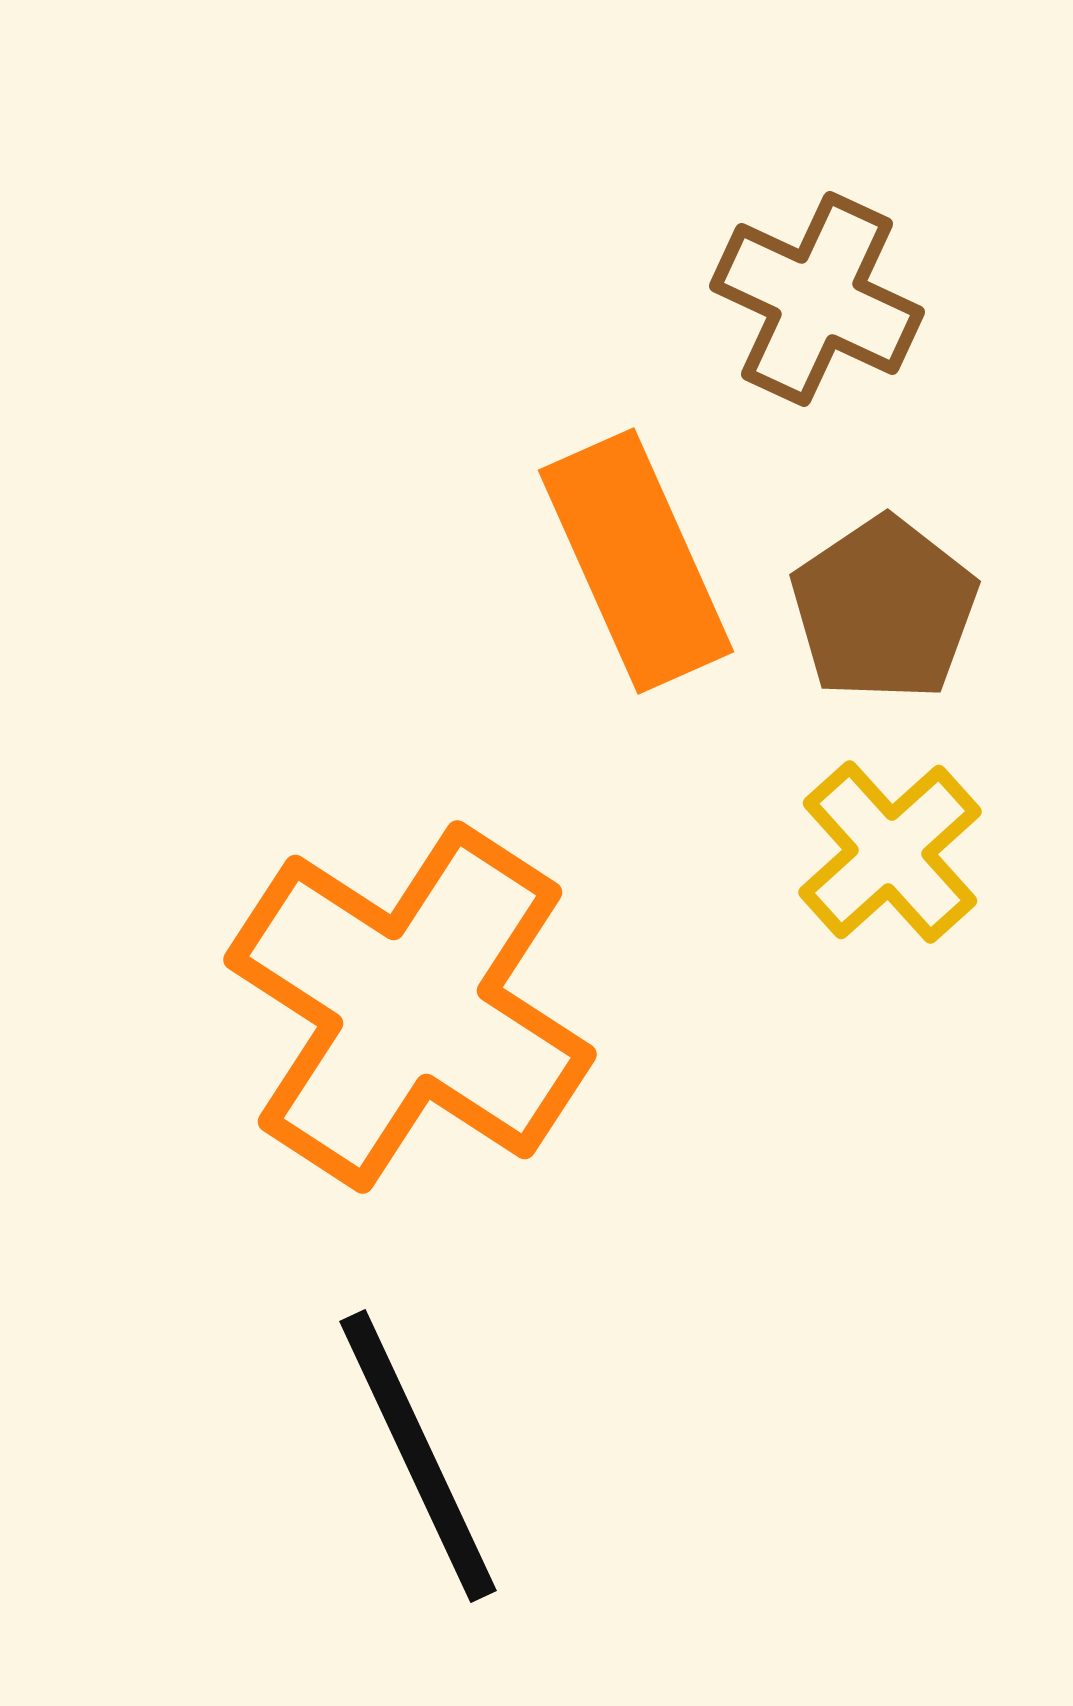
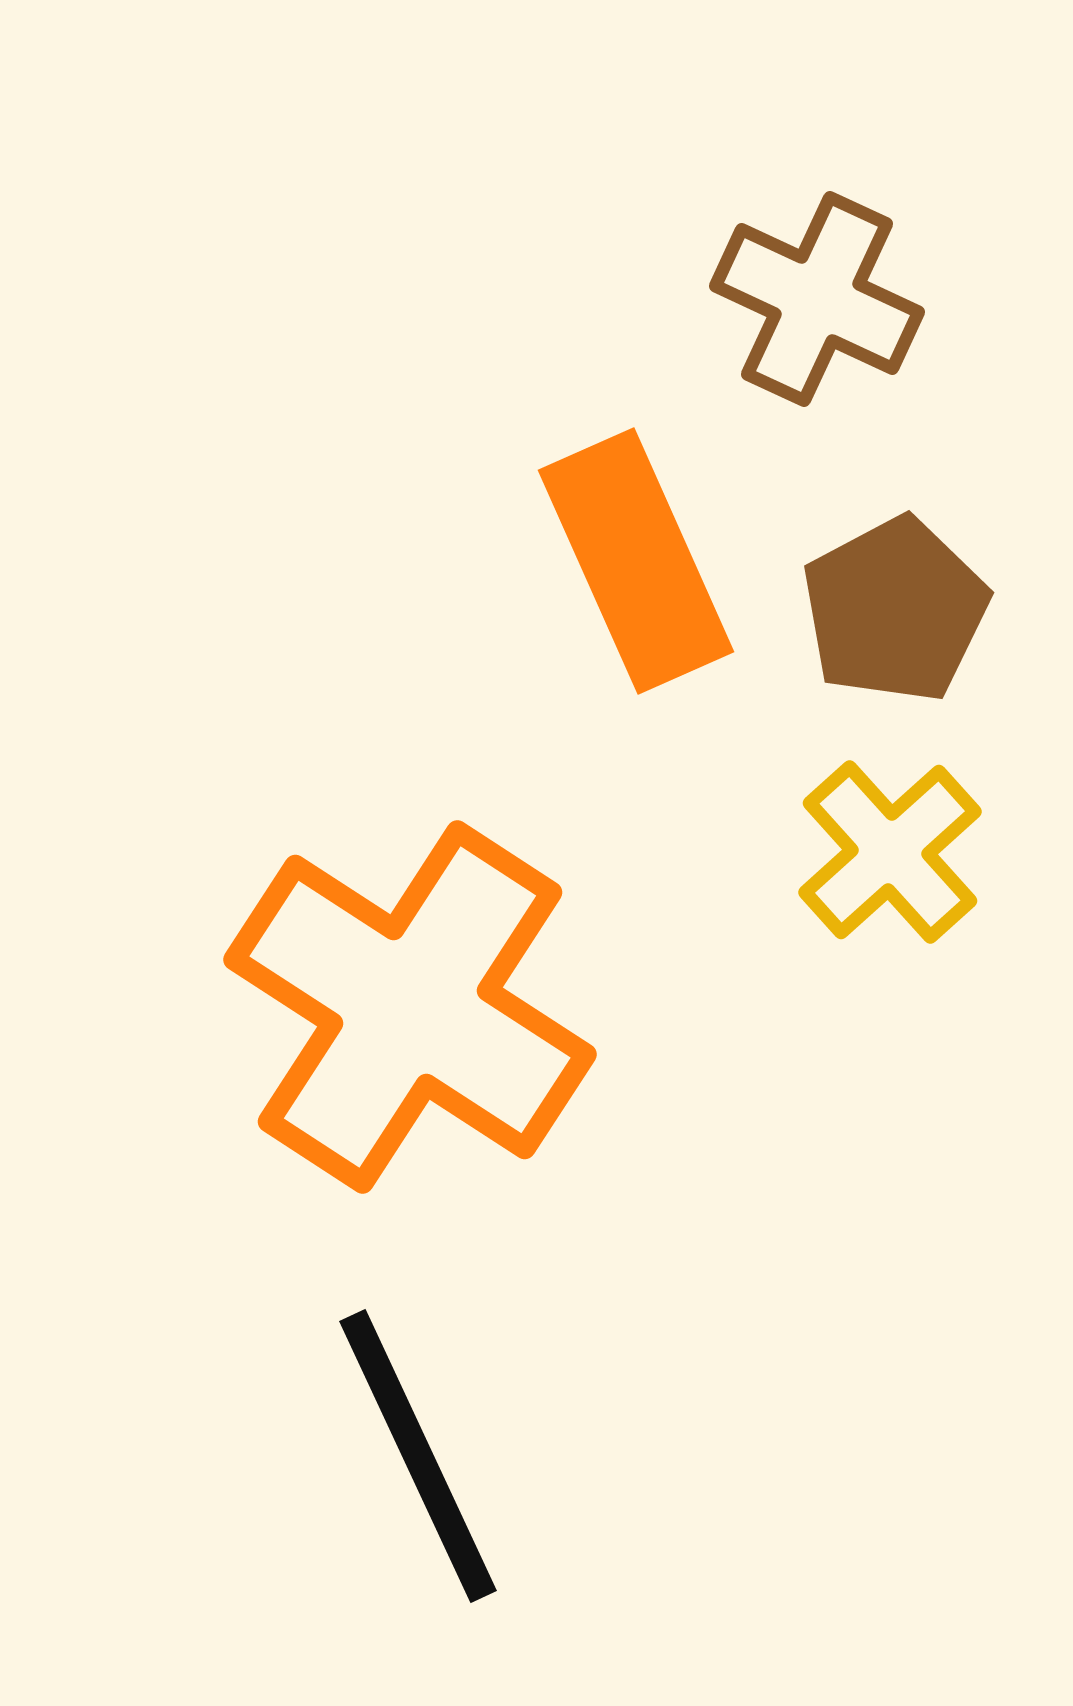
brown pentagon: moved 11 px right, 1 px down; rotated 6 degrees clockwise
